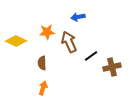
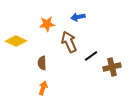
orange star: moved 8 px up
